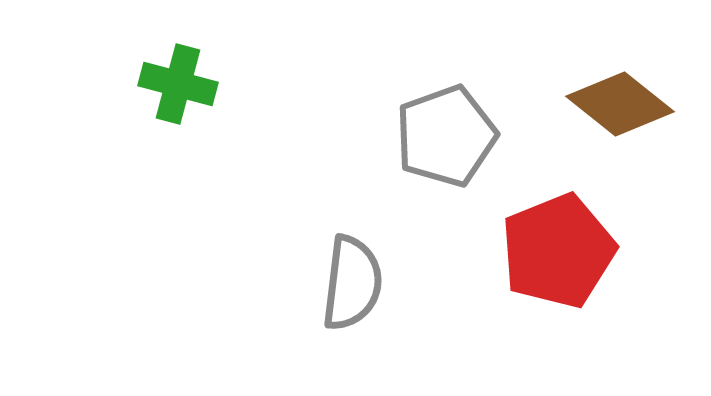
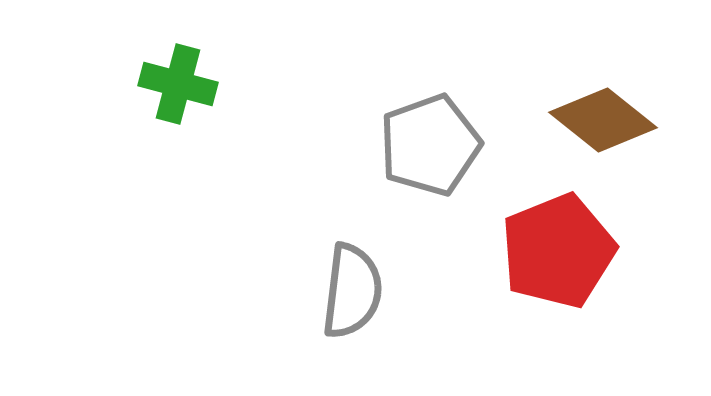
brown diamond: moved 17 px left, 16 px down
gray pentagon: moved 16 px left, 9 px down
gray semicircle: moved 8 px down
